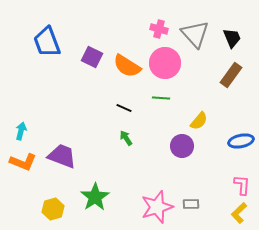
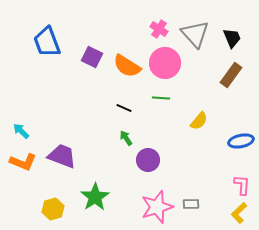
pink cross: rotated 18 degrees clockwise
cyan arrow: rotated 60 degrees counterclockwise
purple circle: moved 34 px left, 14 px down
